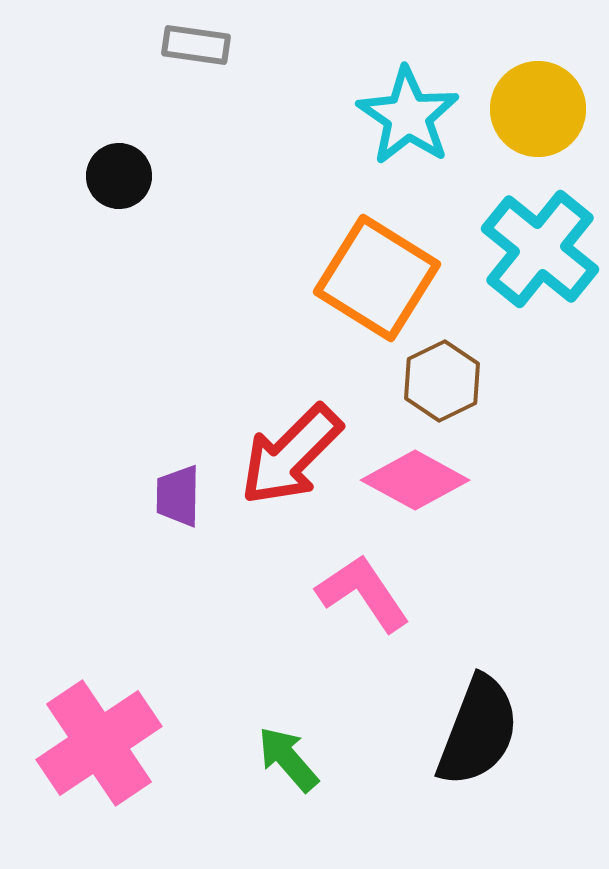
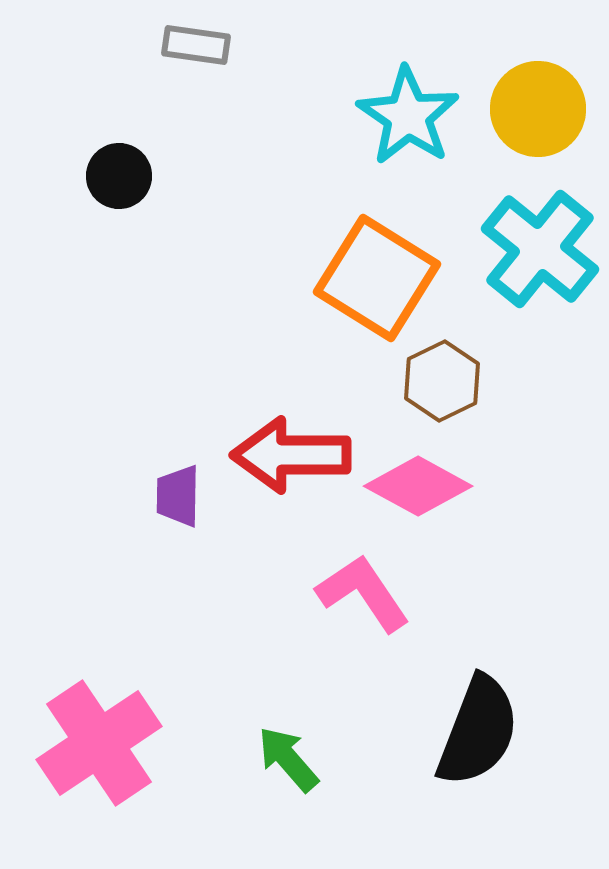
red arrow: rotated 45 degrees clockwise
pink diamond: moved 3 px right, 6 px down
